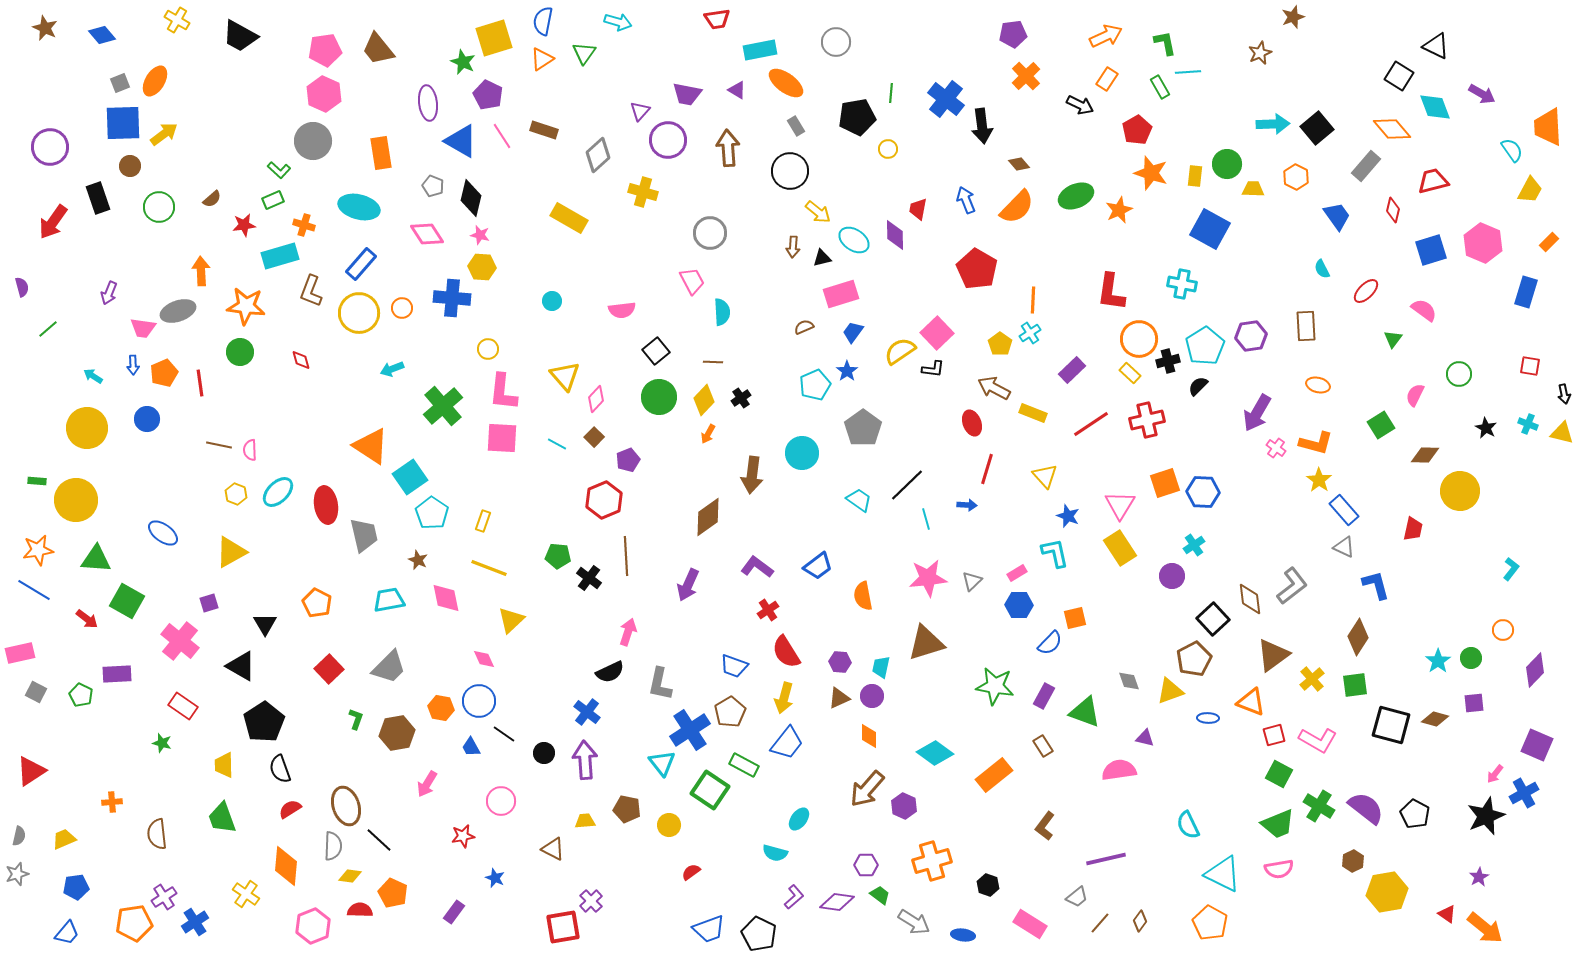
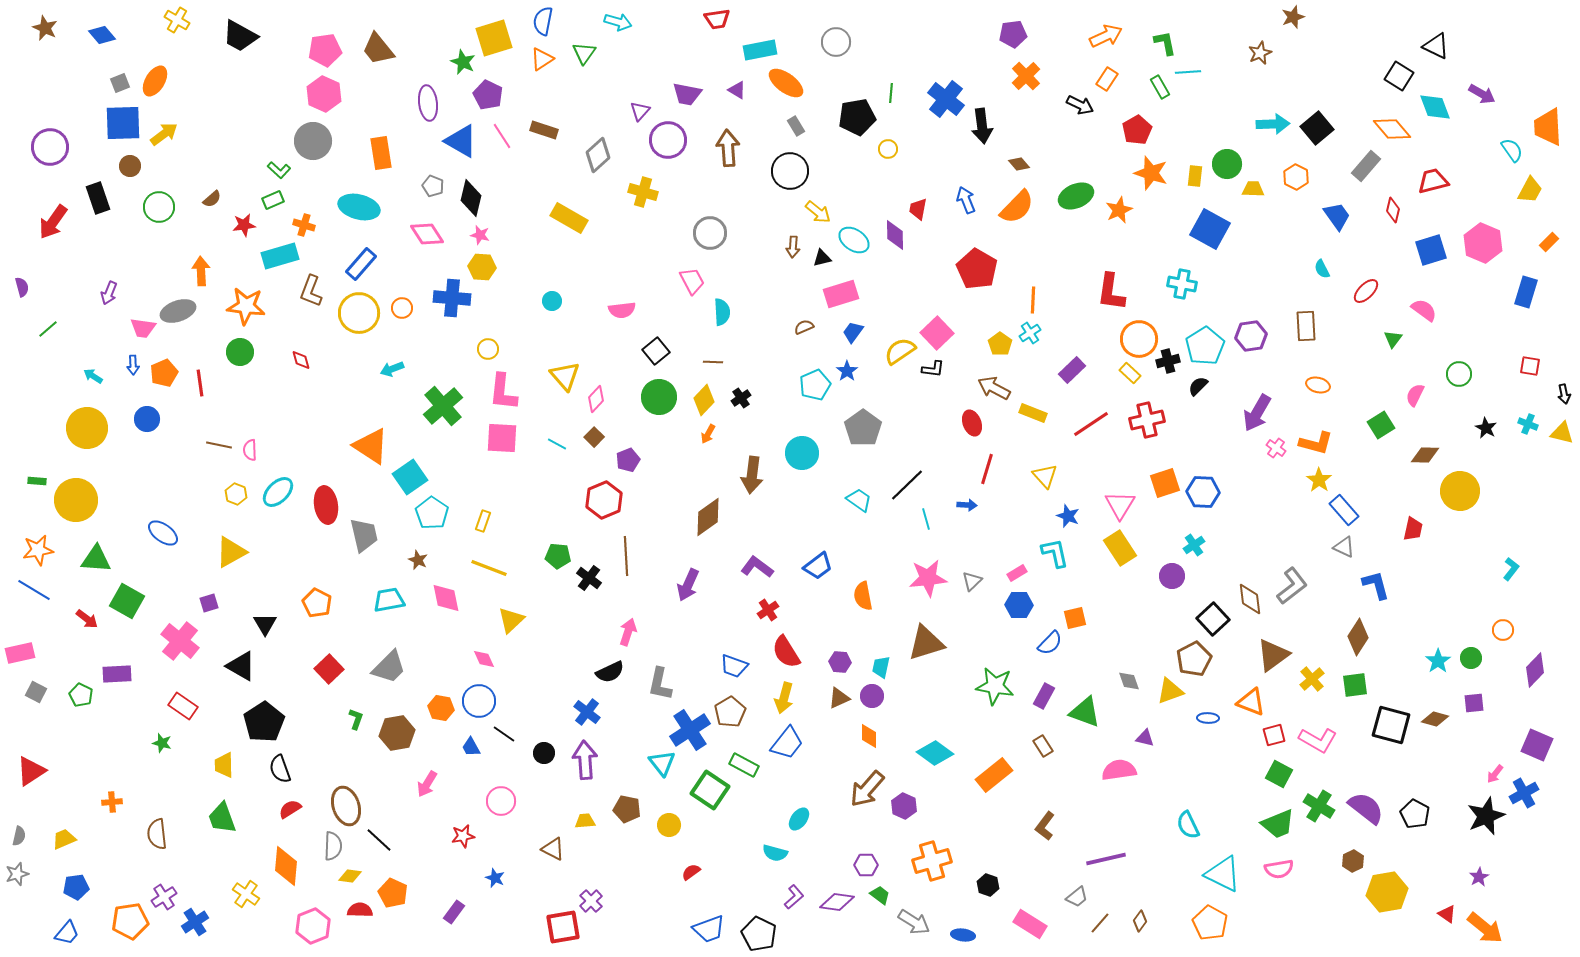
orange pentagon at (134, 923): moved 4 px left, 2 px up
